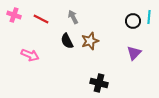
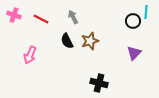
cyan line: moved 3 px left, 5 px up
pink arrow: rotated 90 degrees clockwise
